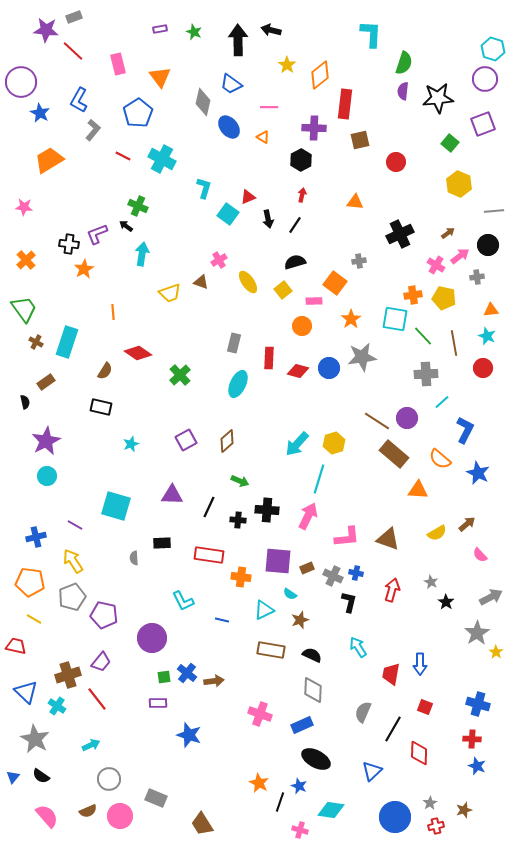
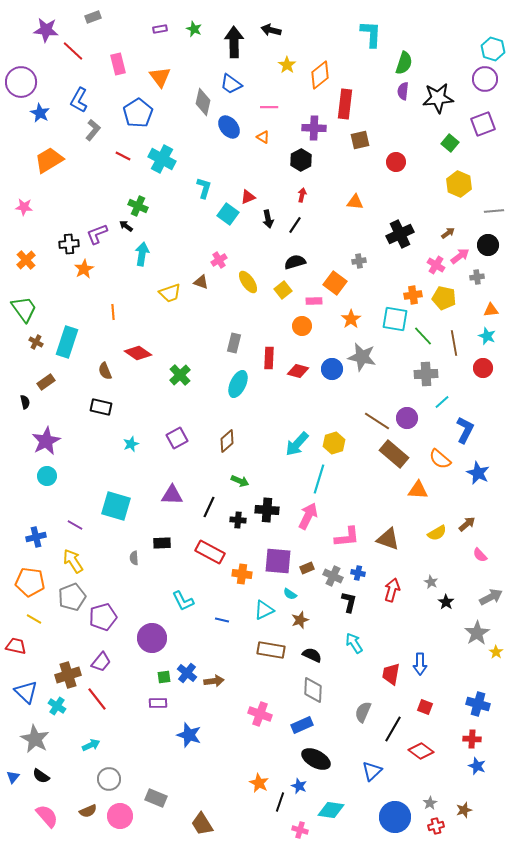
gray rectangle at (74, 17): moved 19 px right
green star at (194, 32): moved 3 px up
black arrow at (238, 40): moved 4 px left, 2 px down
black cross at (69, 244): rotated 12 degrees counterclockwise
gray star at (362, 357): rotated 20 degrees clockwise
blue circle at (329, 368): moved 3 px right, 1 px down
brown semicircle at (105, 371): rotated 126 degrees clockwise
purple square at (186, 440): moved 9 px left, 2 px up
red rectangle at (209, 555): moved 1 px right, 3 px up; rotated 20 degrees clockwise
blue cross at (356, 573): moved 2 px right
orange cross at (241, 577): moved 1 px right, 3 px up
purple pentagon at (104, 615): moved 1 px left, 2 px down; rotated 28 degrees counterclockwise
cyan arrow at (358, 647): moved 4 px left, 4 px up
red diamond at (419, 753): moved 2 px right, 2 px up; rotated 55 degrees counterclockwise
